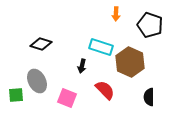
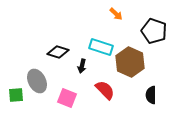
orange arrow: rotated 48 degrees counterclockwise
black pentagon: moved 4 px right, 6 px down
black diamond: moved 17 px right, 8 px down
black semicircle: moved 2 px right, 2 px up
